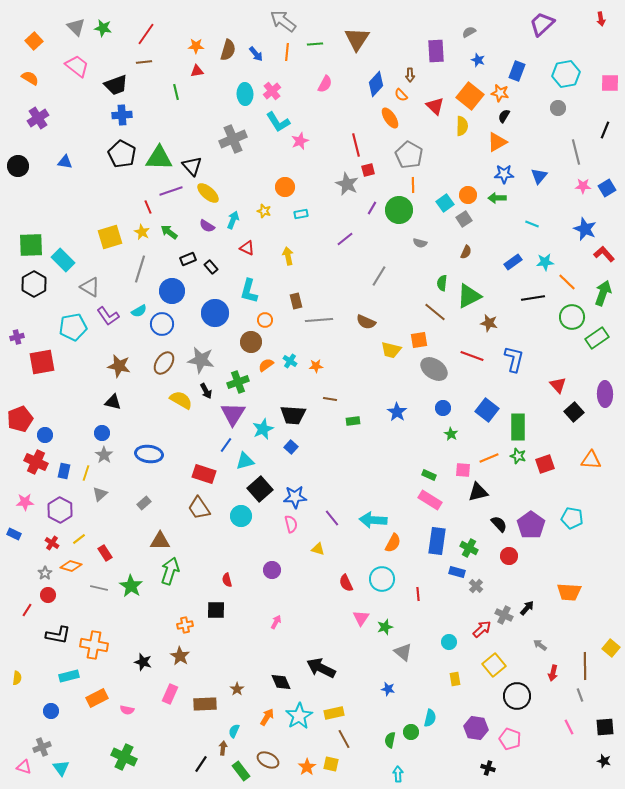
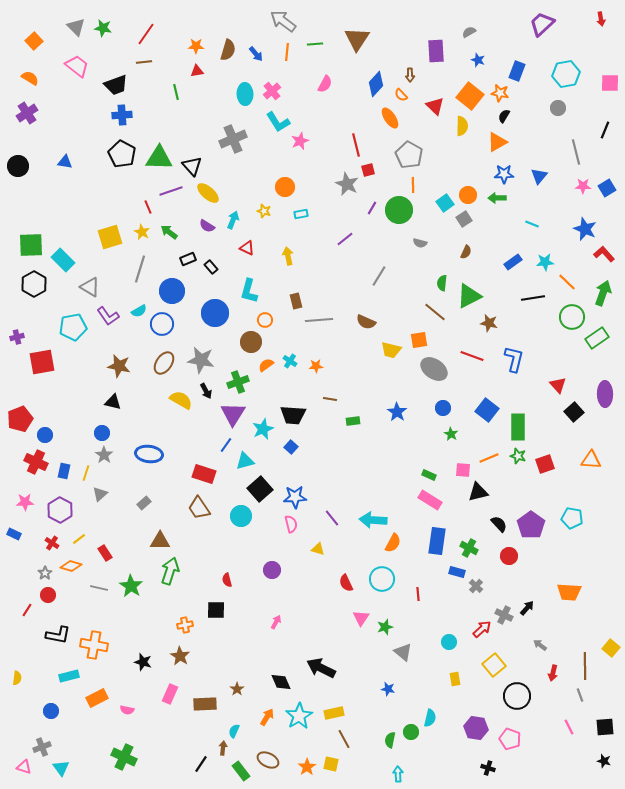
purple cross at (38, 118): moved 11 px left, 5 px up
